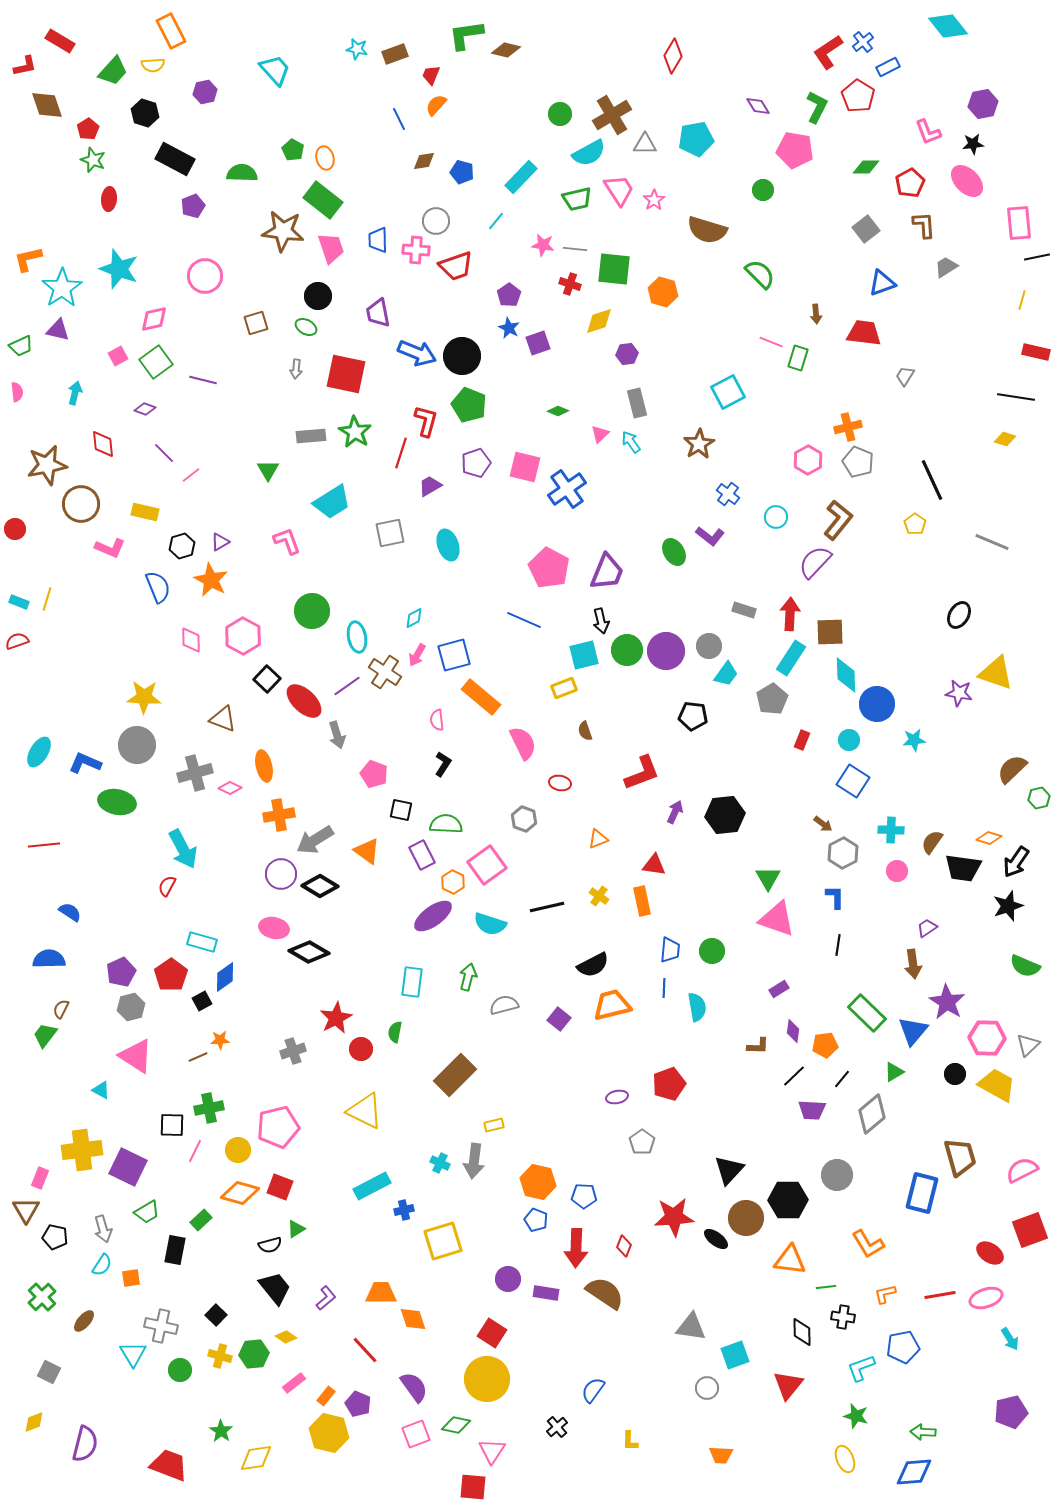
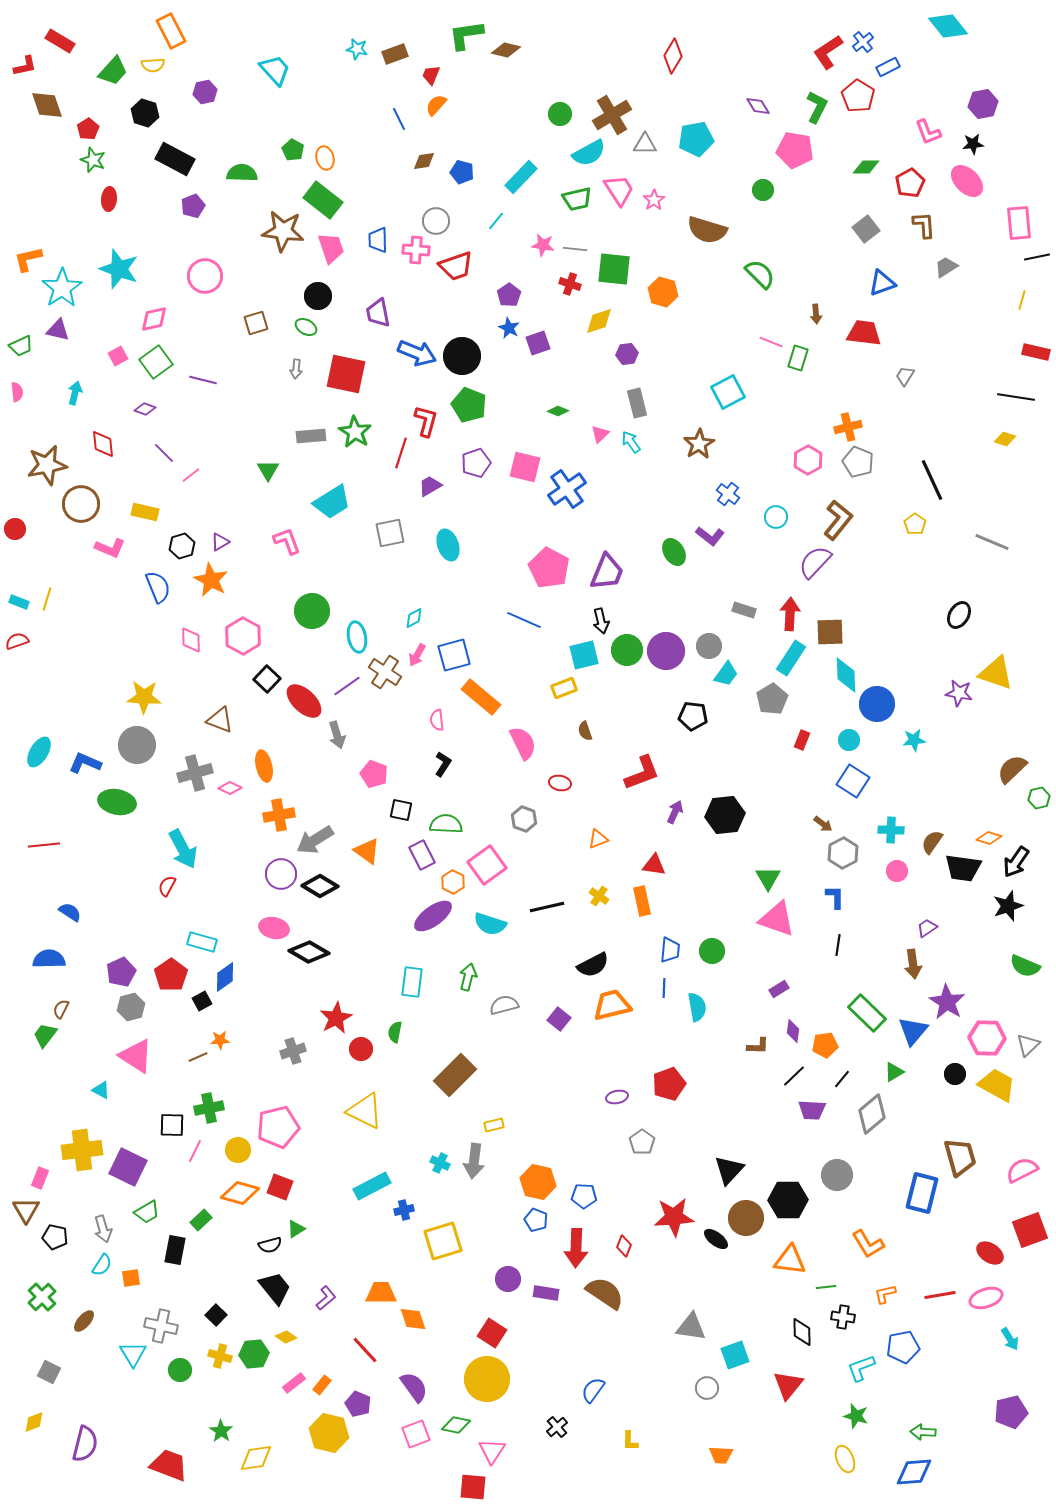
brown triangle at (223, 719): moved 3 px left, 1 px down
orange rectangle at (326, 1396): moved 4 px left, 11 px up
